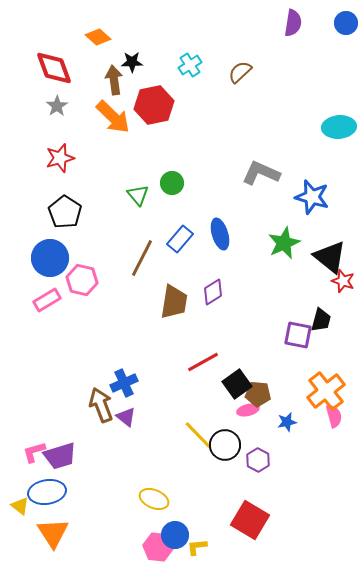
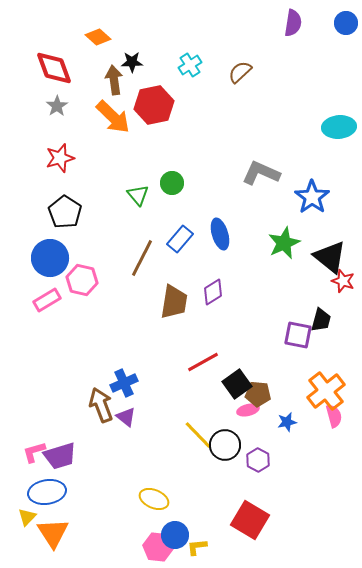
blue star at (312, 197): rotated 20 degrees clockwise
yellow triangle at (20, 506): moved 7 px right, 11 px down; rotated 36 degrees clockwise
